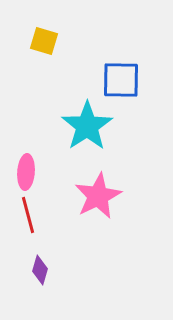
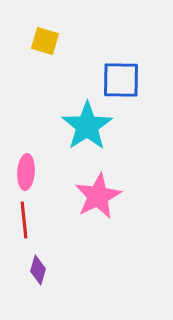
yellow square: moved 1 px right
red line: moved 4 px left, 5 px down; rotated 9 degrees clockwise
purple diamond: moved 2 px left
